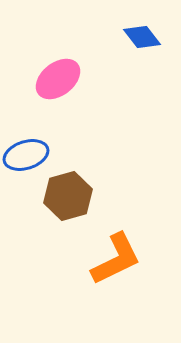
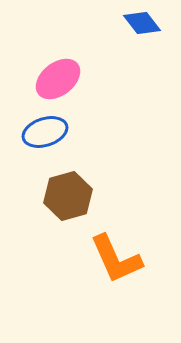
blue diamond: moved 14 px up
blue ellipse: moved 19 px right, 23 px up
orange L-shape: rotated 92 degrees clockwise
